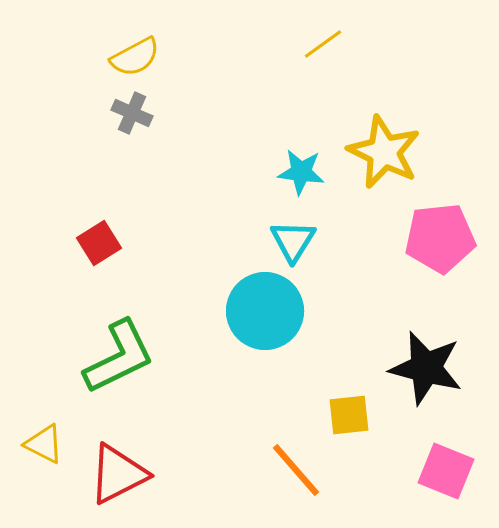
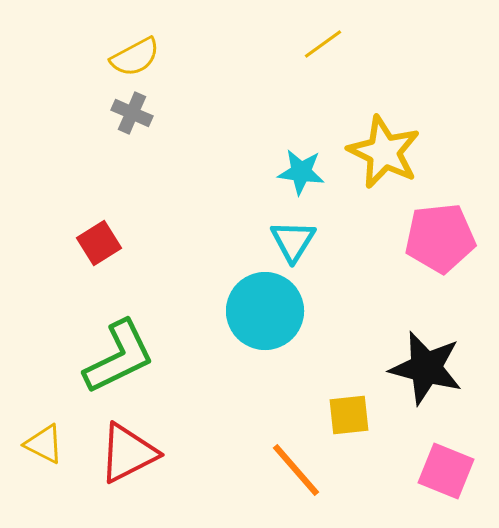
red triangle: moved 10 px right, 21 px up
